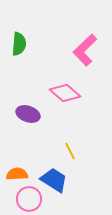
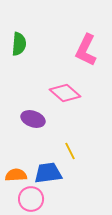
pink L-shape: moved 1 px right; rotated 20 degrees counterclockwise
purple ellipse: moved 5 px right, 5 px down
orange semicircle: moved 1 px left, 1 px down
blue trapezoid: moved 6 px left, 7 px up; rotated 40 degrees counterclockwise
pink circle: moved 2 px right
